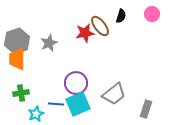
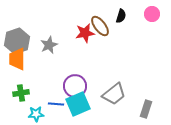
gray star: moved 2 px down
purple circle: moved 1 px left, 3 px down
cyan star: rotated 21 degrees clockwise
